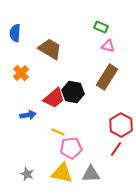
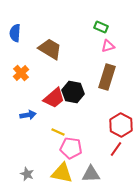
pink triangle: rotated 32 degrees counterclockwise
brown rectangle: rotated 15 degrees counterclockwise
pink pentagon: rotated 15 degrees clockwise
